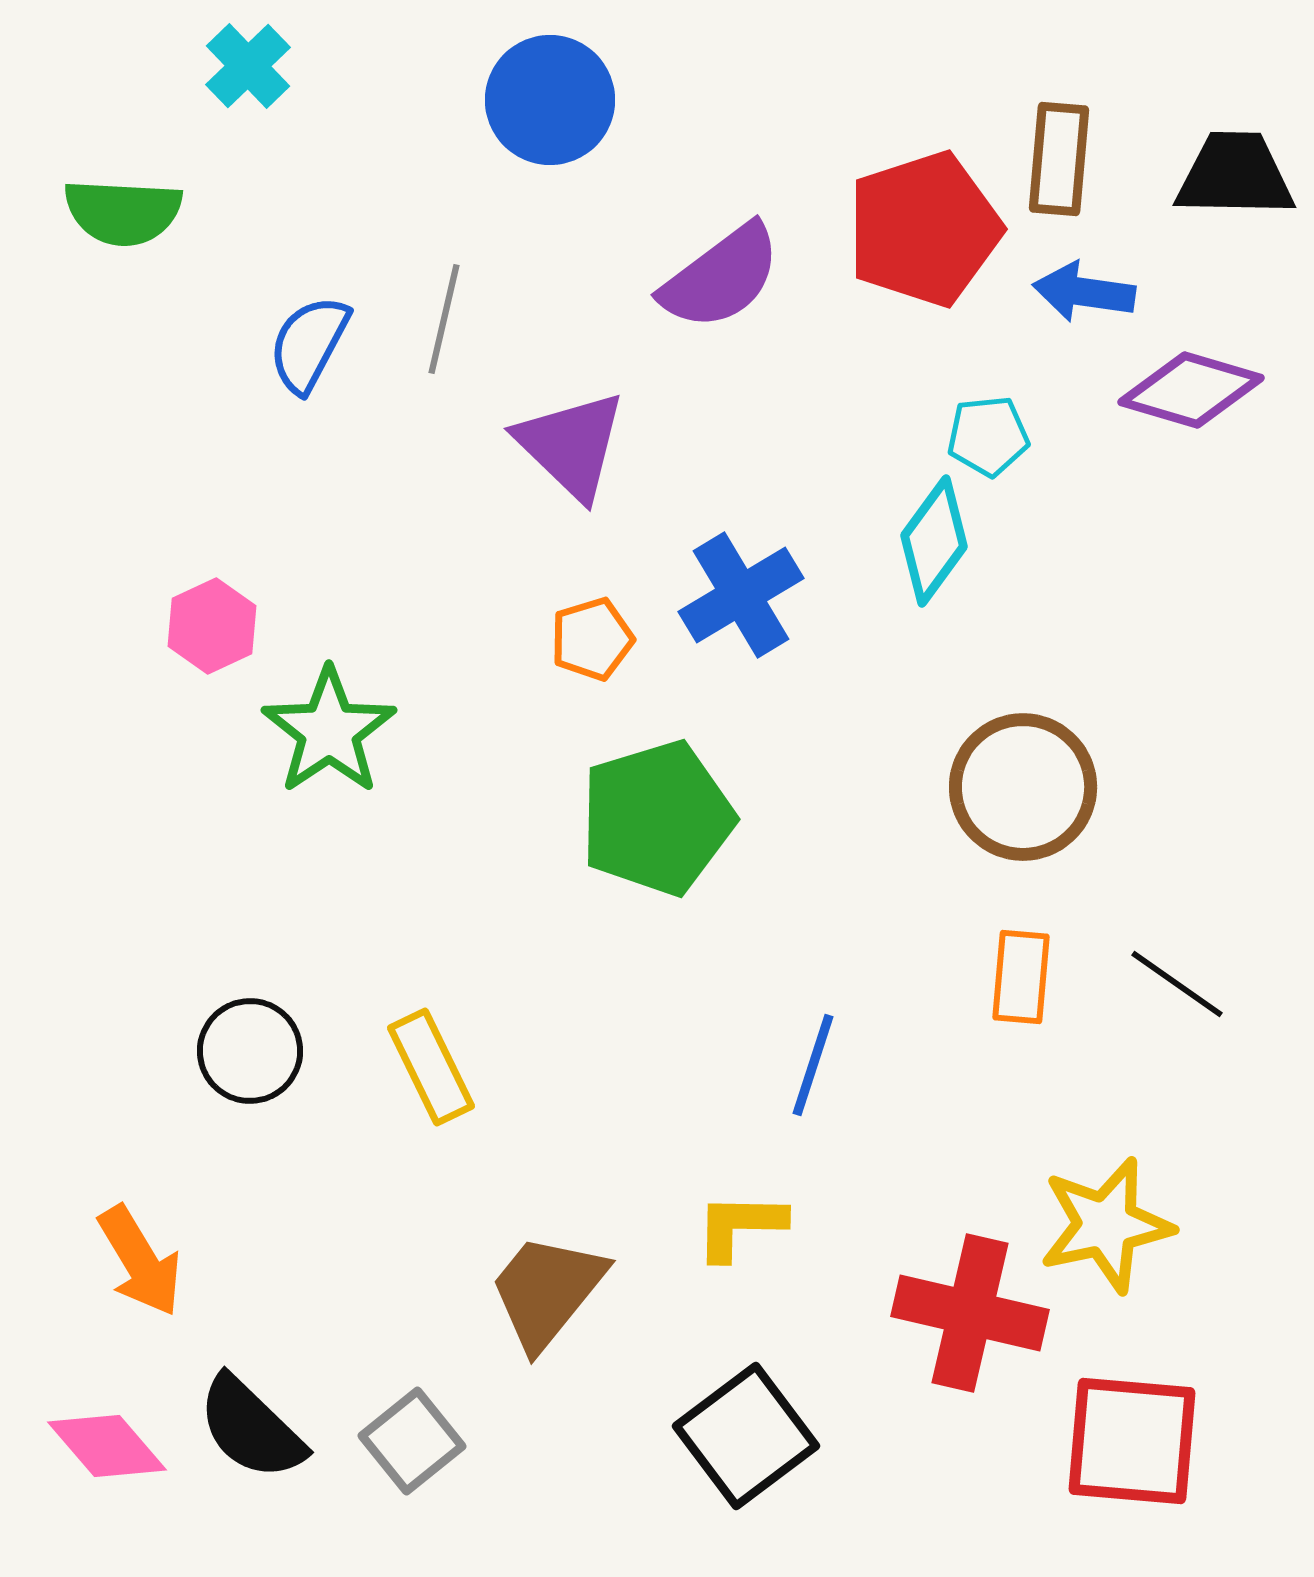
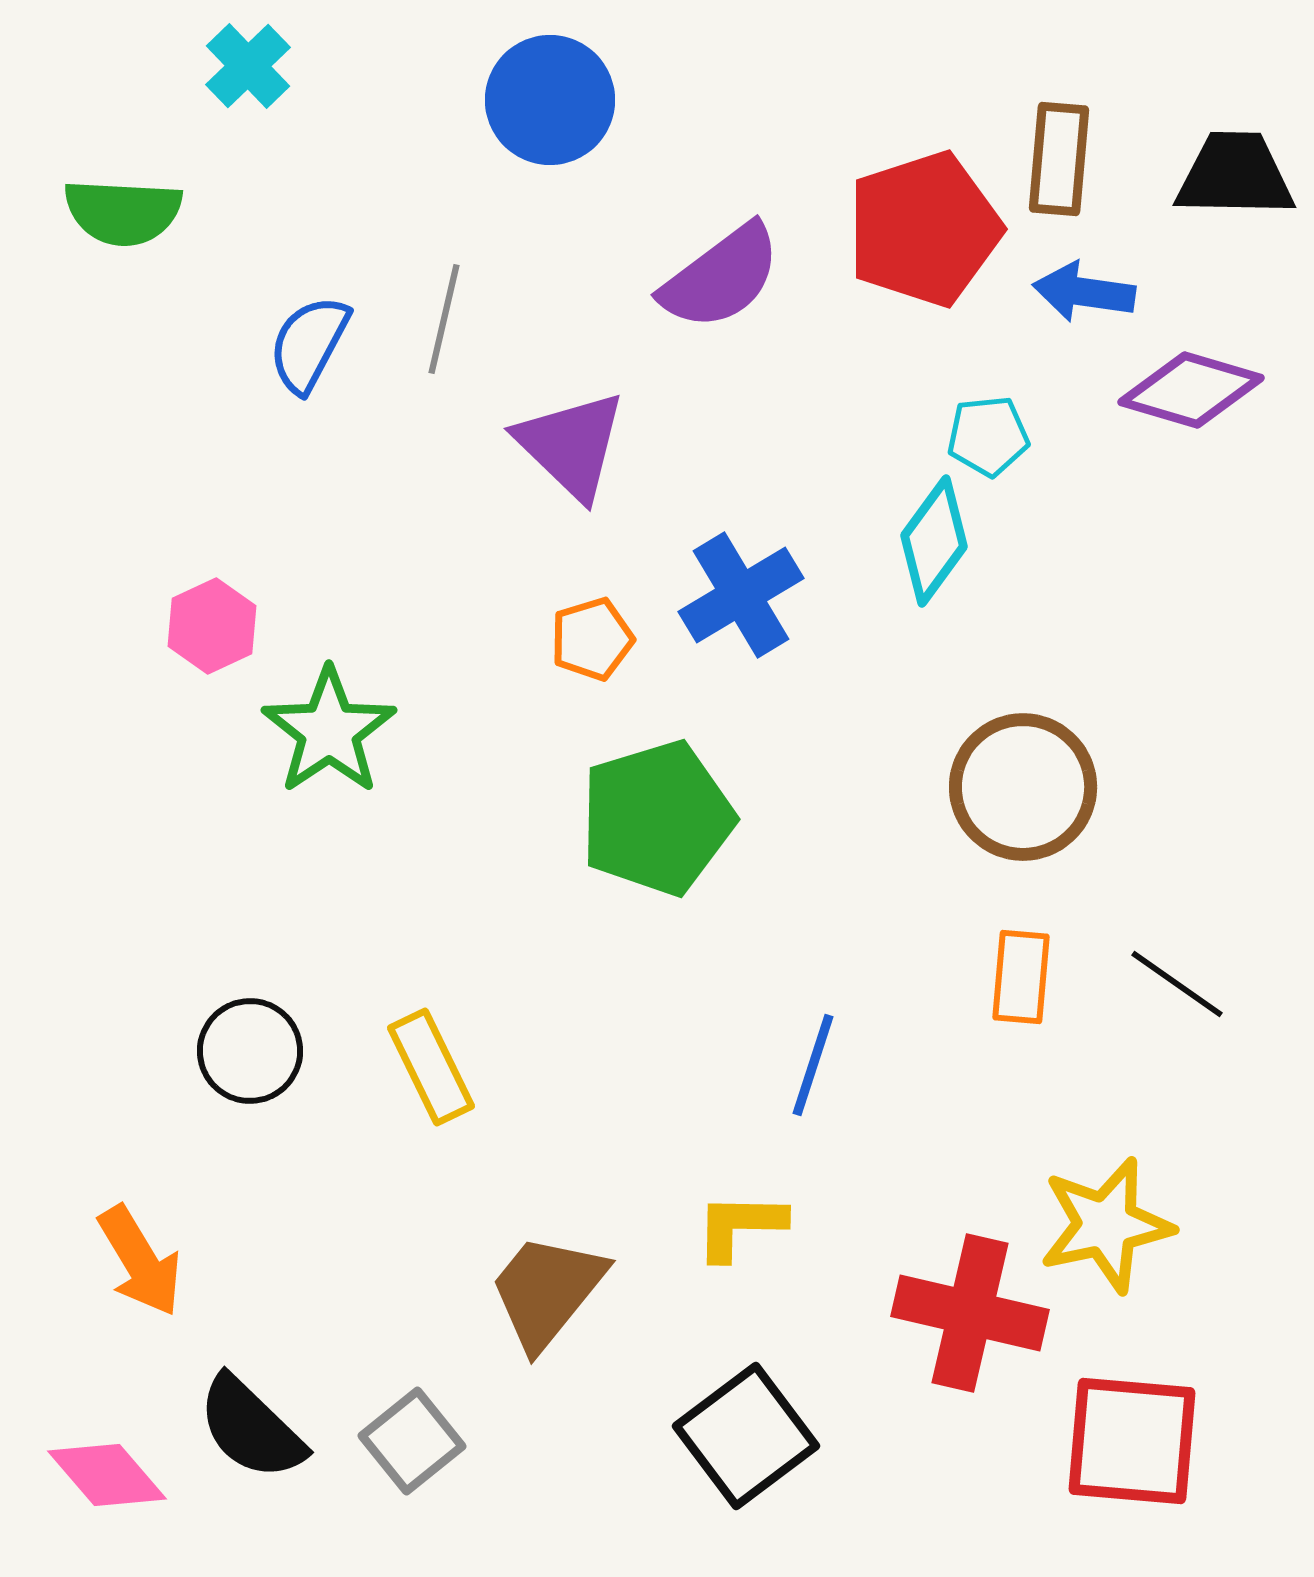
pink diamond: moved 29 px down
